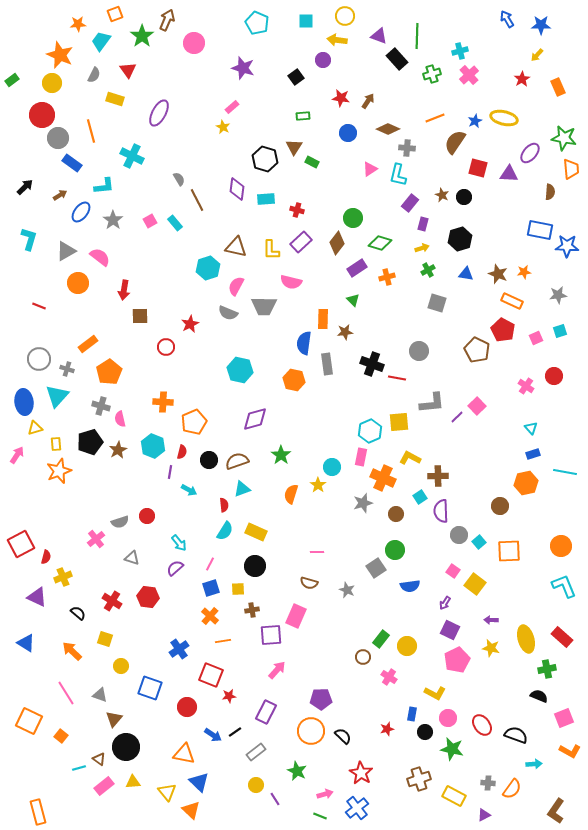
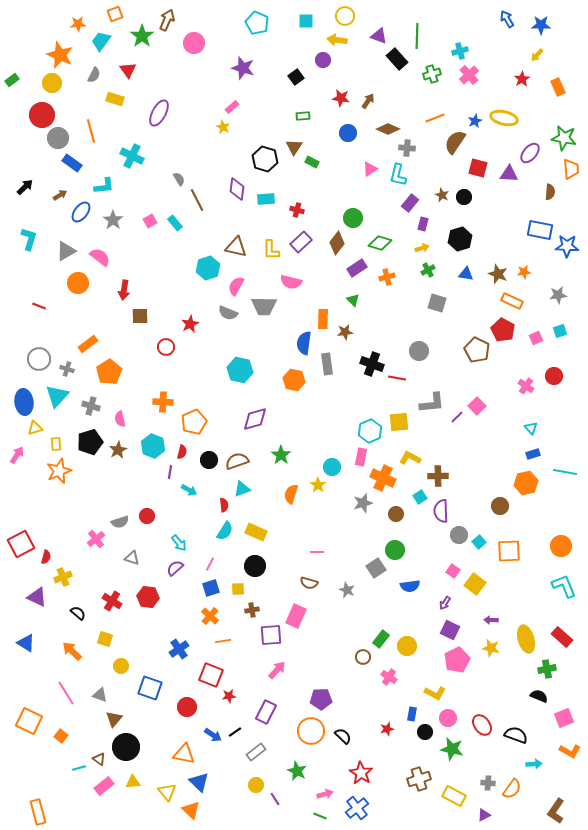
gray cross at (101, 406): moved 10 px left
